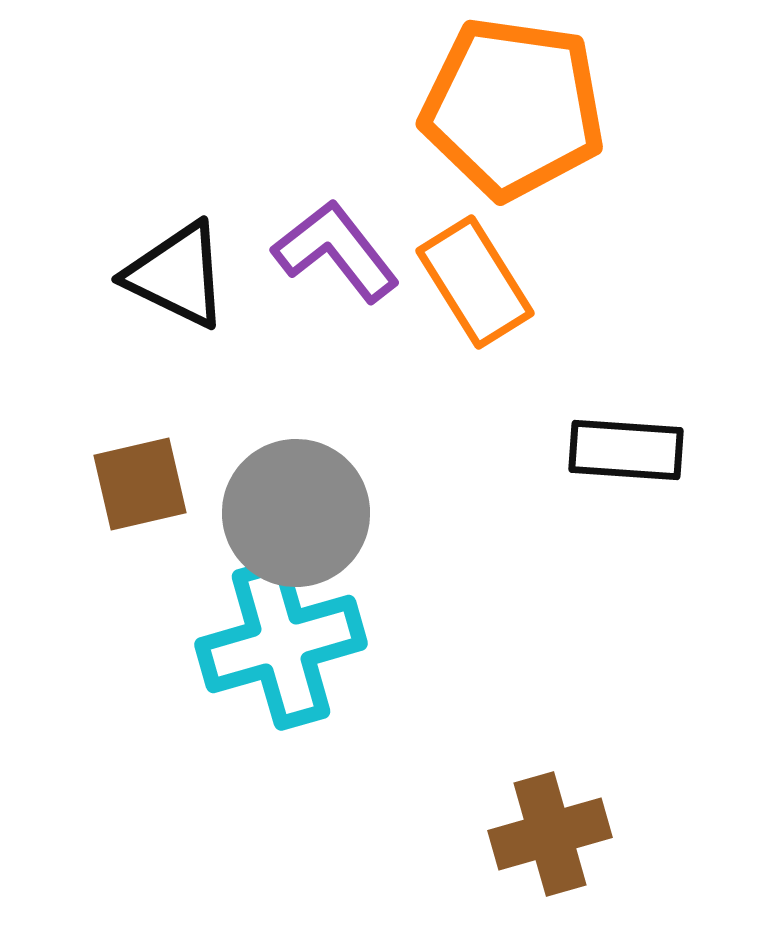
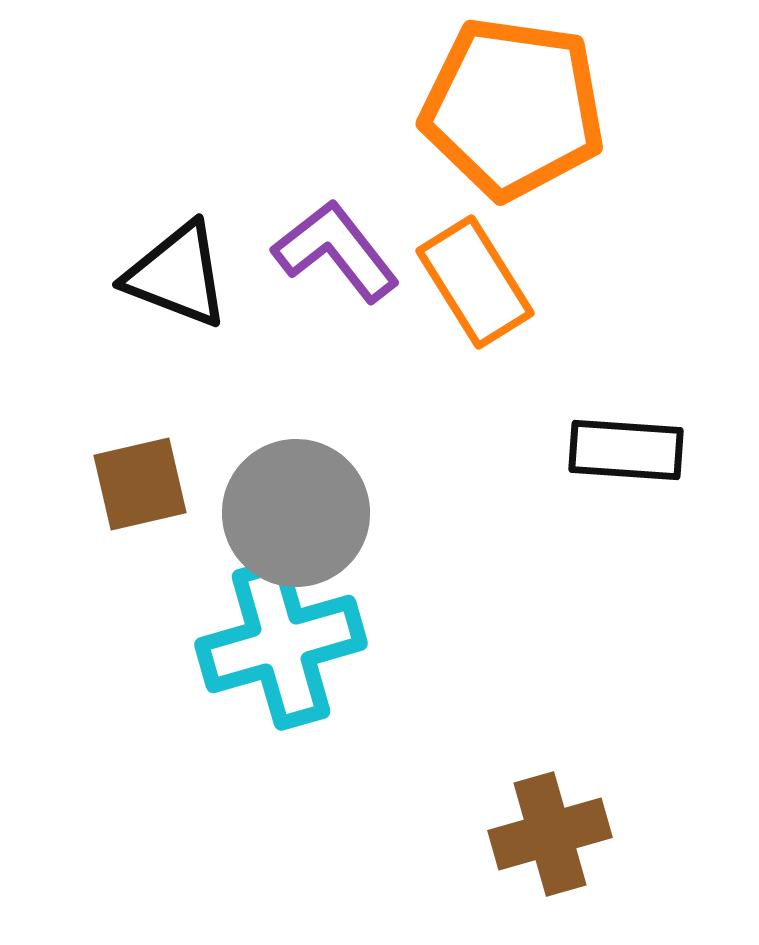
black triangle: rotated 5 degrees counterclockwise
